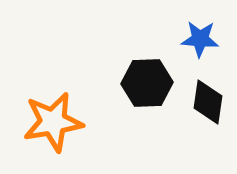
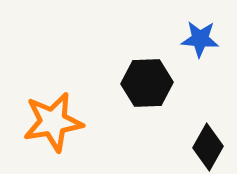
black diamond: moved 45 px down; rotated 21 degrees clockwise
